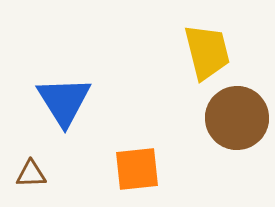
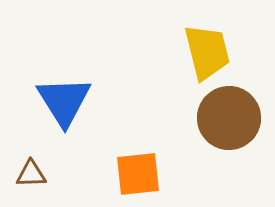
brown circle: moved 8 px left
orange square: moved 1 px right, 5 px down
